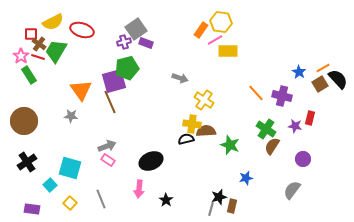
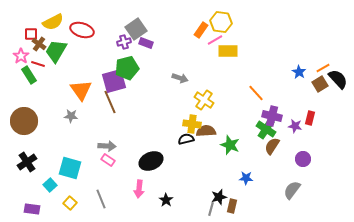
red line at (38, 57): moved 7 px down
purple cross at (282, 96): moved 10 px left, 20 px down
gray arrow at (107, 146): rotated 24 degrees clockwise
blue star at (246, 178): rotated 16 degrees clockwise
